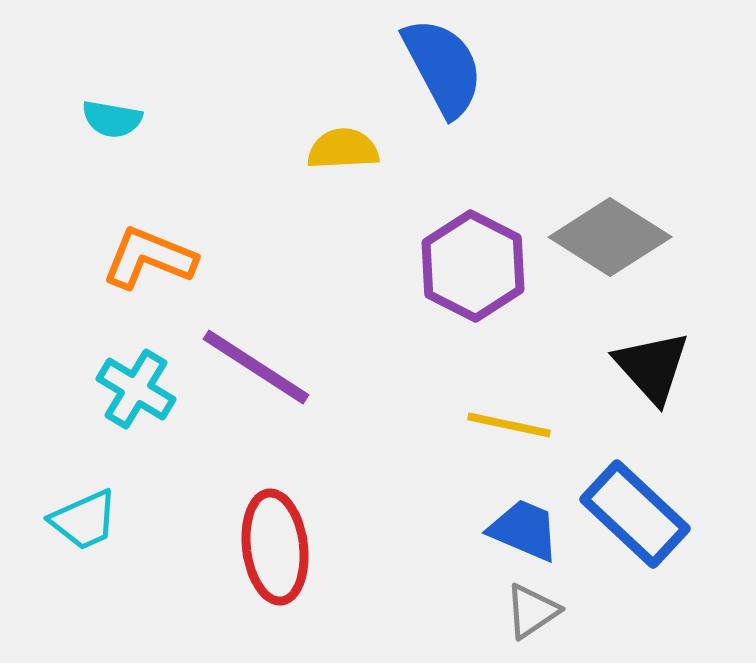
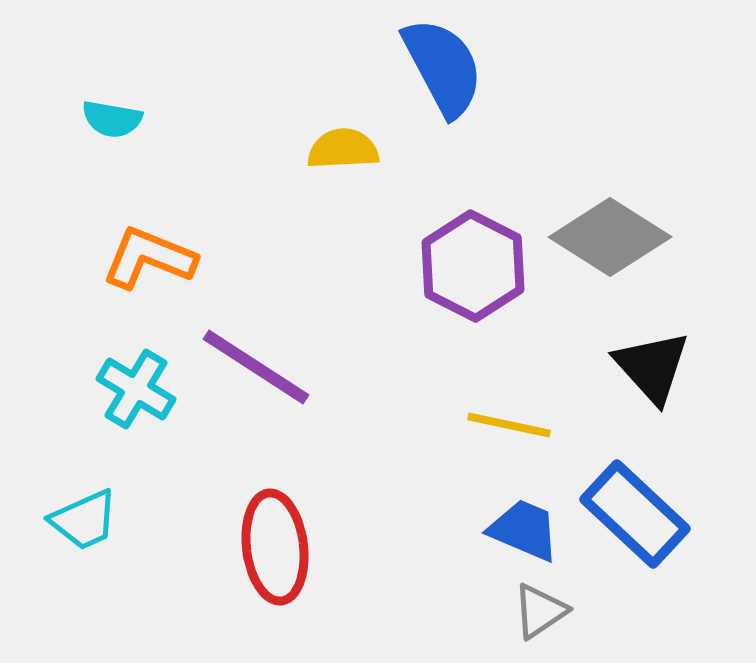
gray triangle: moved 8 px right
